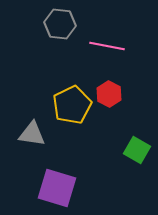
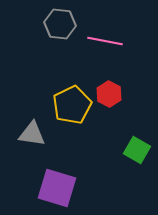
pink line: moved 2 px left, 5 px up
